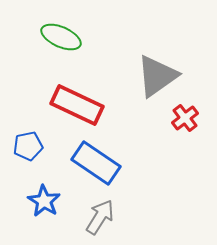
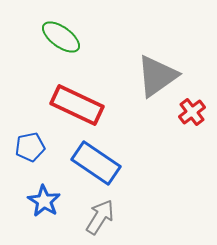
green ellipse: rotated 12 degrees clockwise
red cross: moved 7 px right, 6 px up
blue pentagon: moved 2 px right, 1 px down
